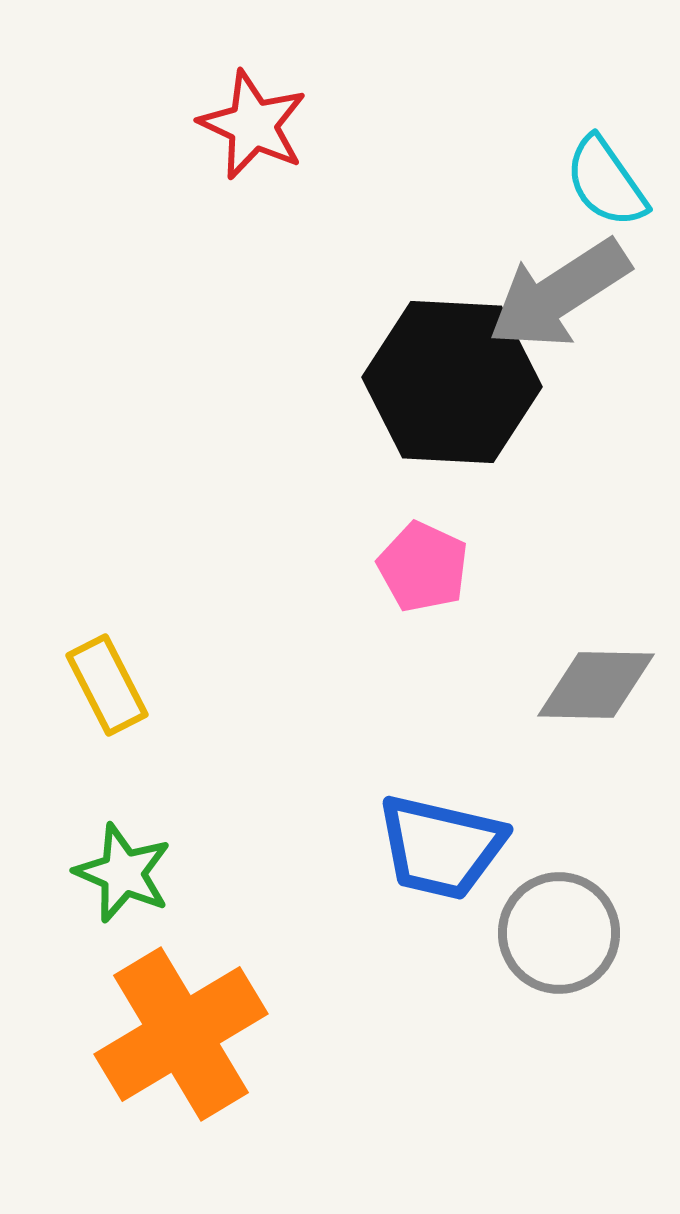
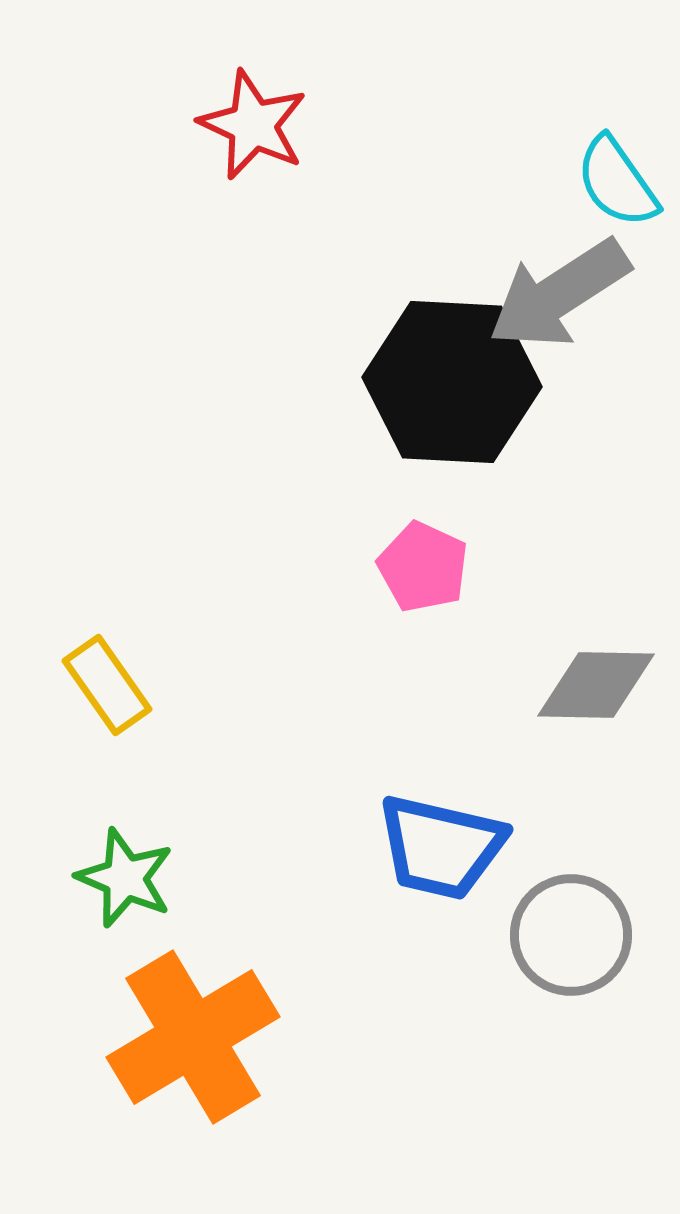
cyan semicircle: moved 11 px right
yellow rectangle: rotated 8 degrees counterclockwise
green star: moved 2 px right, 5 px down
gray circle: moved 12 px right, 2 px down
orange cross: moved 12 px right, 3 px down
